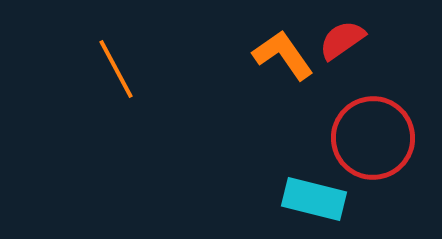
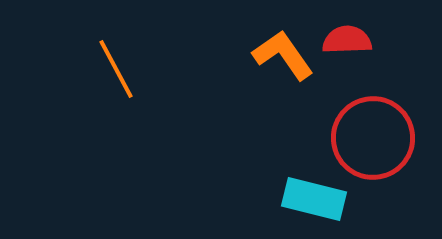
red semicircle: moved 5 px right; rotated 33 degrees clockwise
